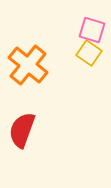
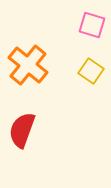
pink square: moved 5 px up
yellow square: moved 2 px right, 18 px down
